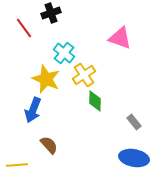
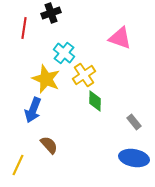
red line: rotated 45 degrees clockwise
yellow line: moved 1 px right; rotated 60 degrees counterclockwise
